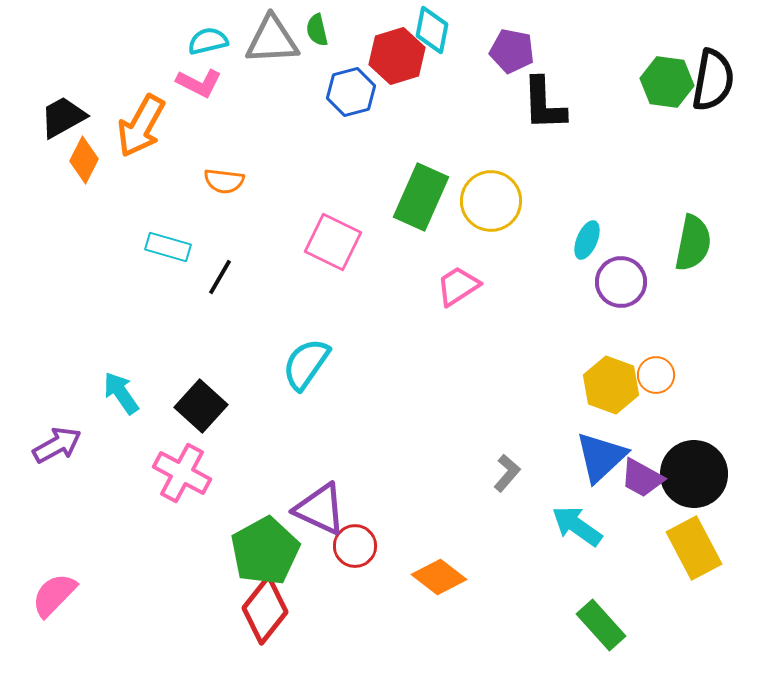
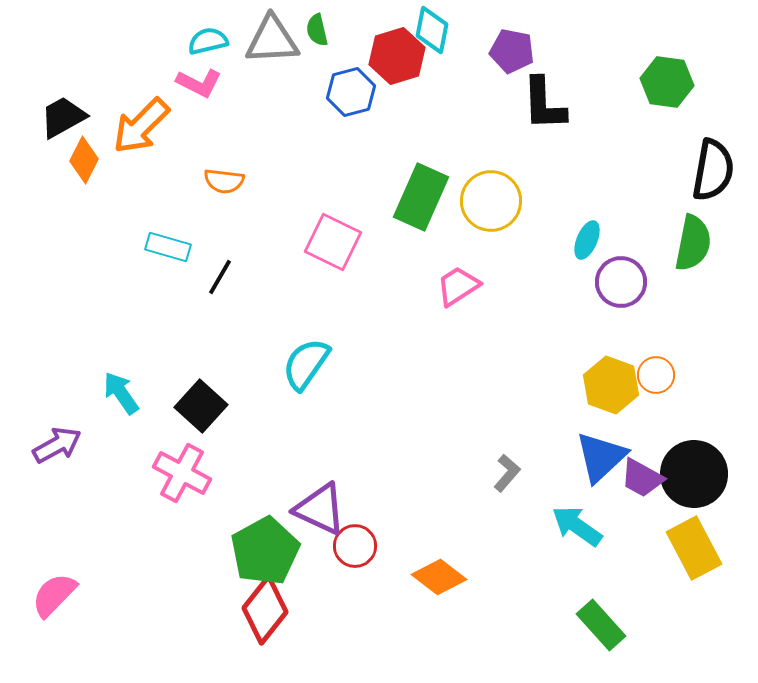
black semicircle at (713, 80): moved 90 px down
orange arrow at (141, 126): rotated 16 degrees clockwise
